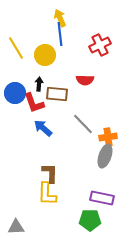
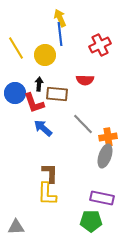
green pentagon: moved 1 px right, 1 px down
